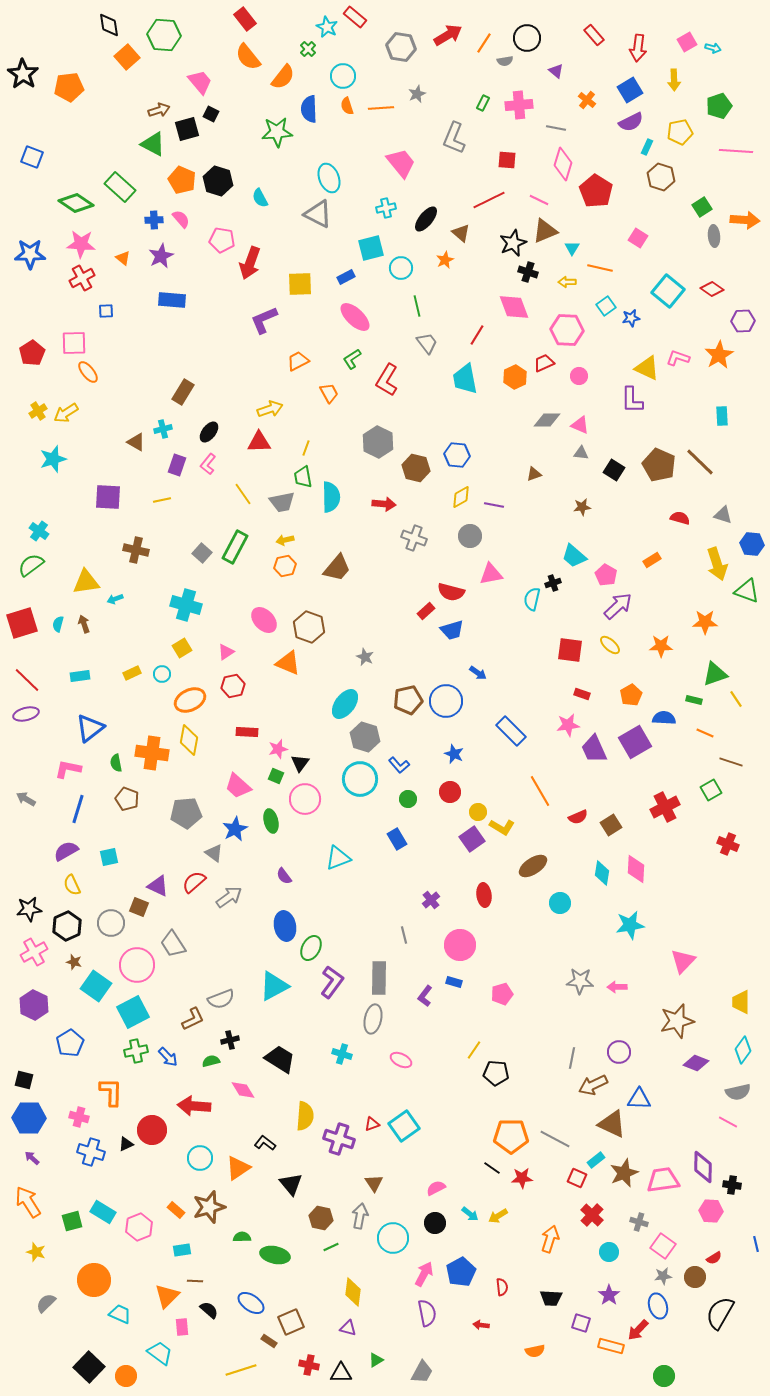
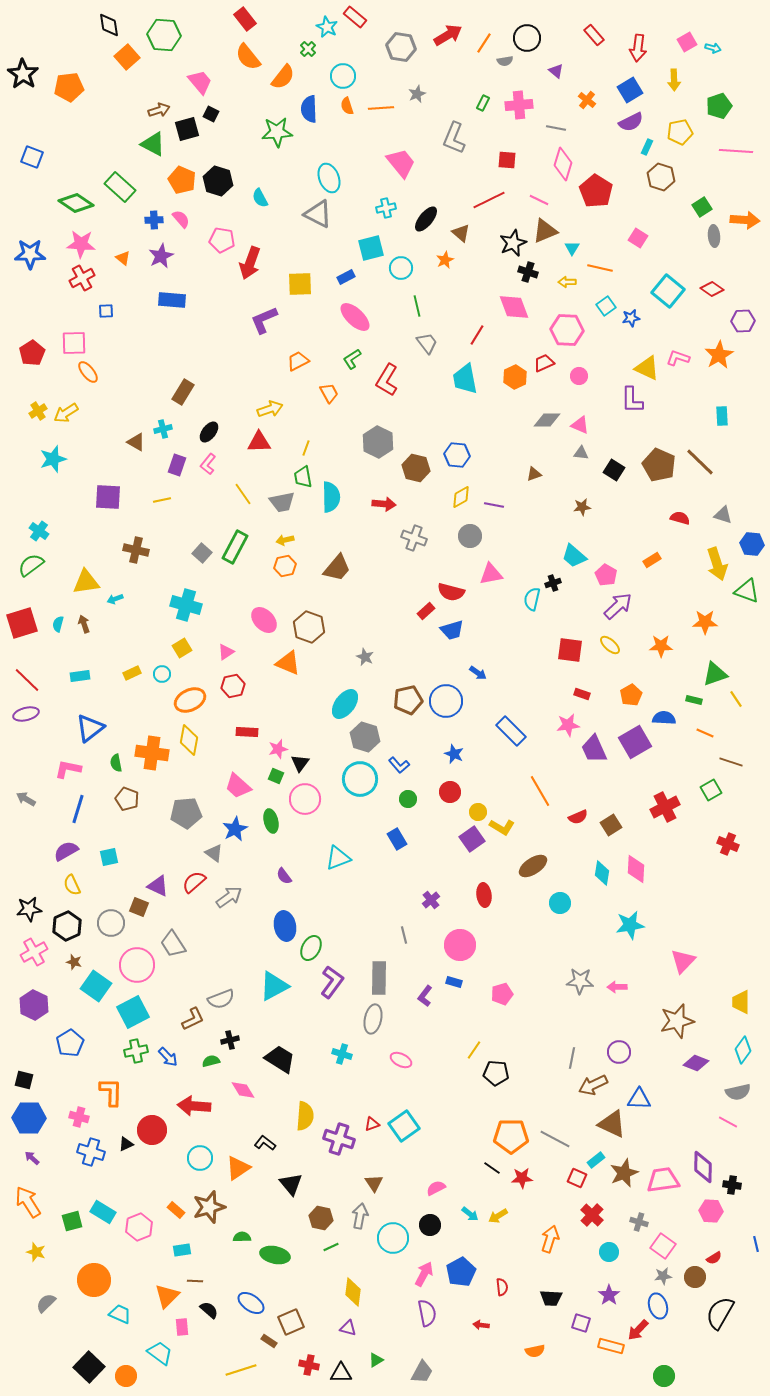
black circle at (435, 1223): moved 5 px left, 2 px down
